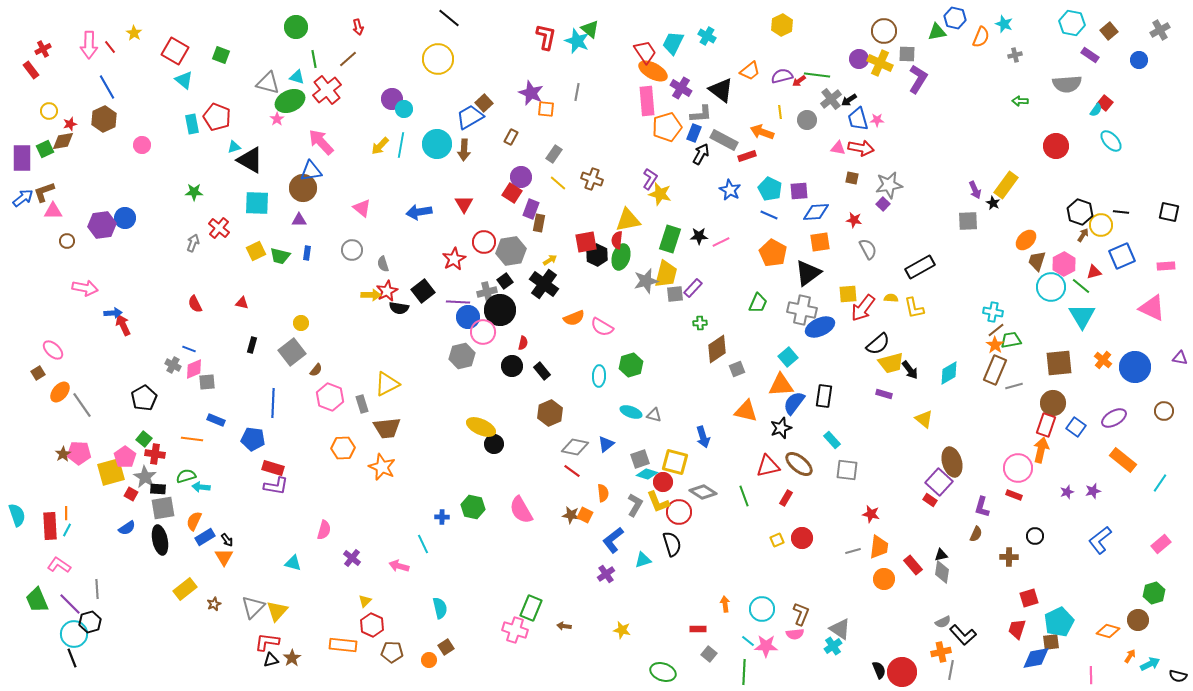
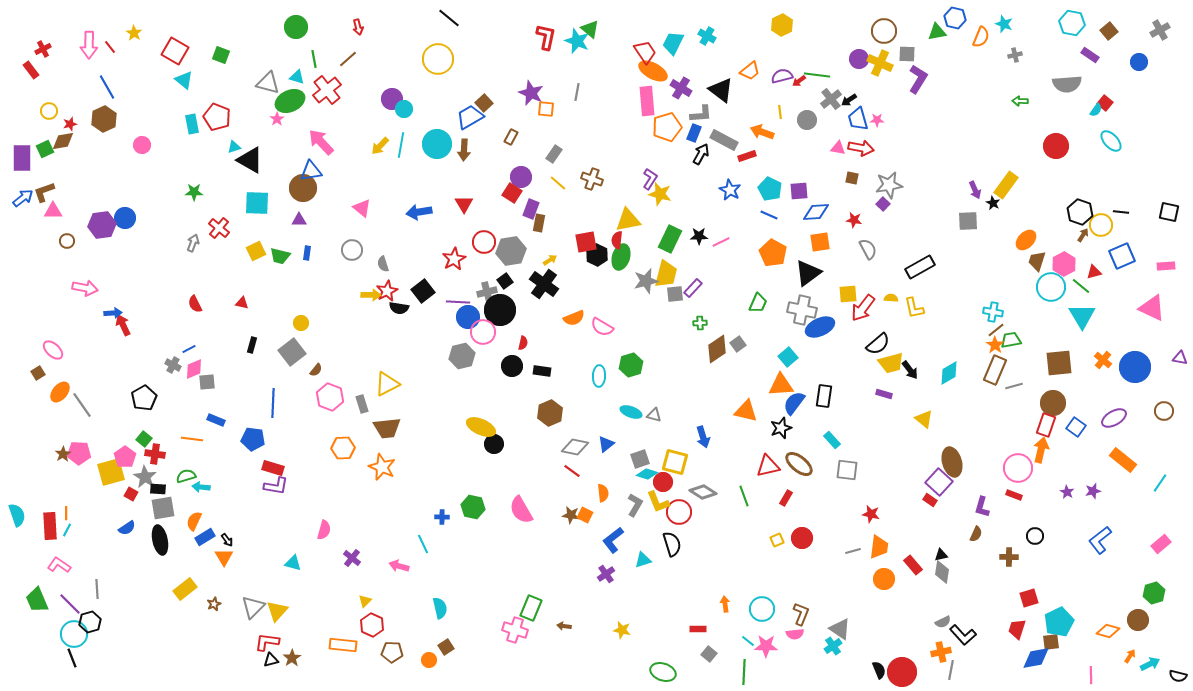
blue circle at (1139, 60): moved 2 px down
green rectangle at (670, 239): rotated 8 degrees clockwise
blue line at (189, 349): rotated 48 degrees counterclockwise
gray square at (737, 369): moved 1 px right, 25 px up; rotated 14 degrees counterclockwise
black rectangle at (542, 371): rotated 42 degrees counterclockwise
purple star at (1067, 492): rotated 24 degrees counterclockwise
